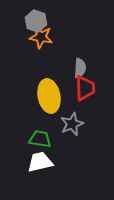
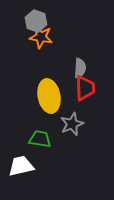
white trapezoid: moved 19 px left, 4 px down
